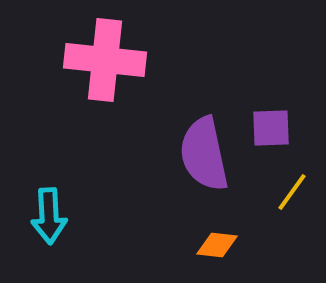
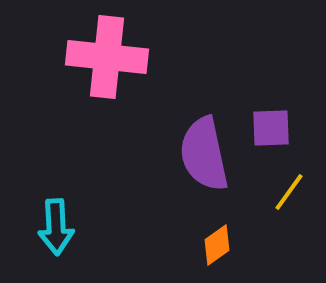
pink cross: moved 2 px right, 3 px up
yellow line: moved 3 px left
cyan arrow: moved 7 px right, 11 px down
orange diamond: rotated 42 degrees counterclockwise
